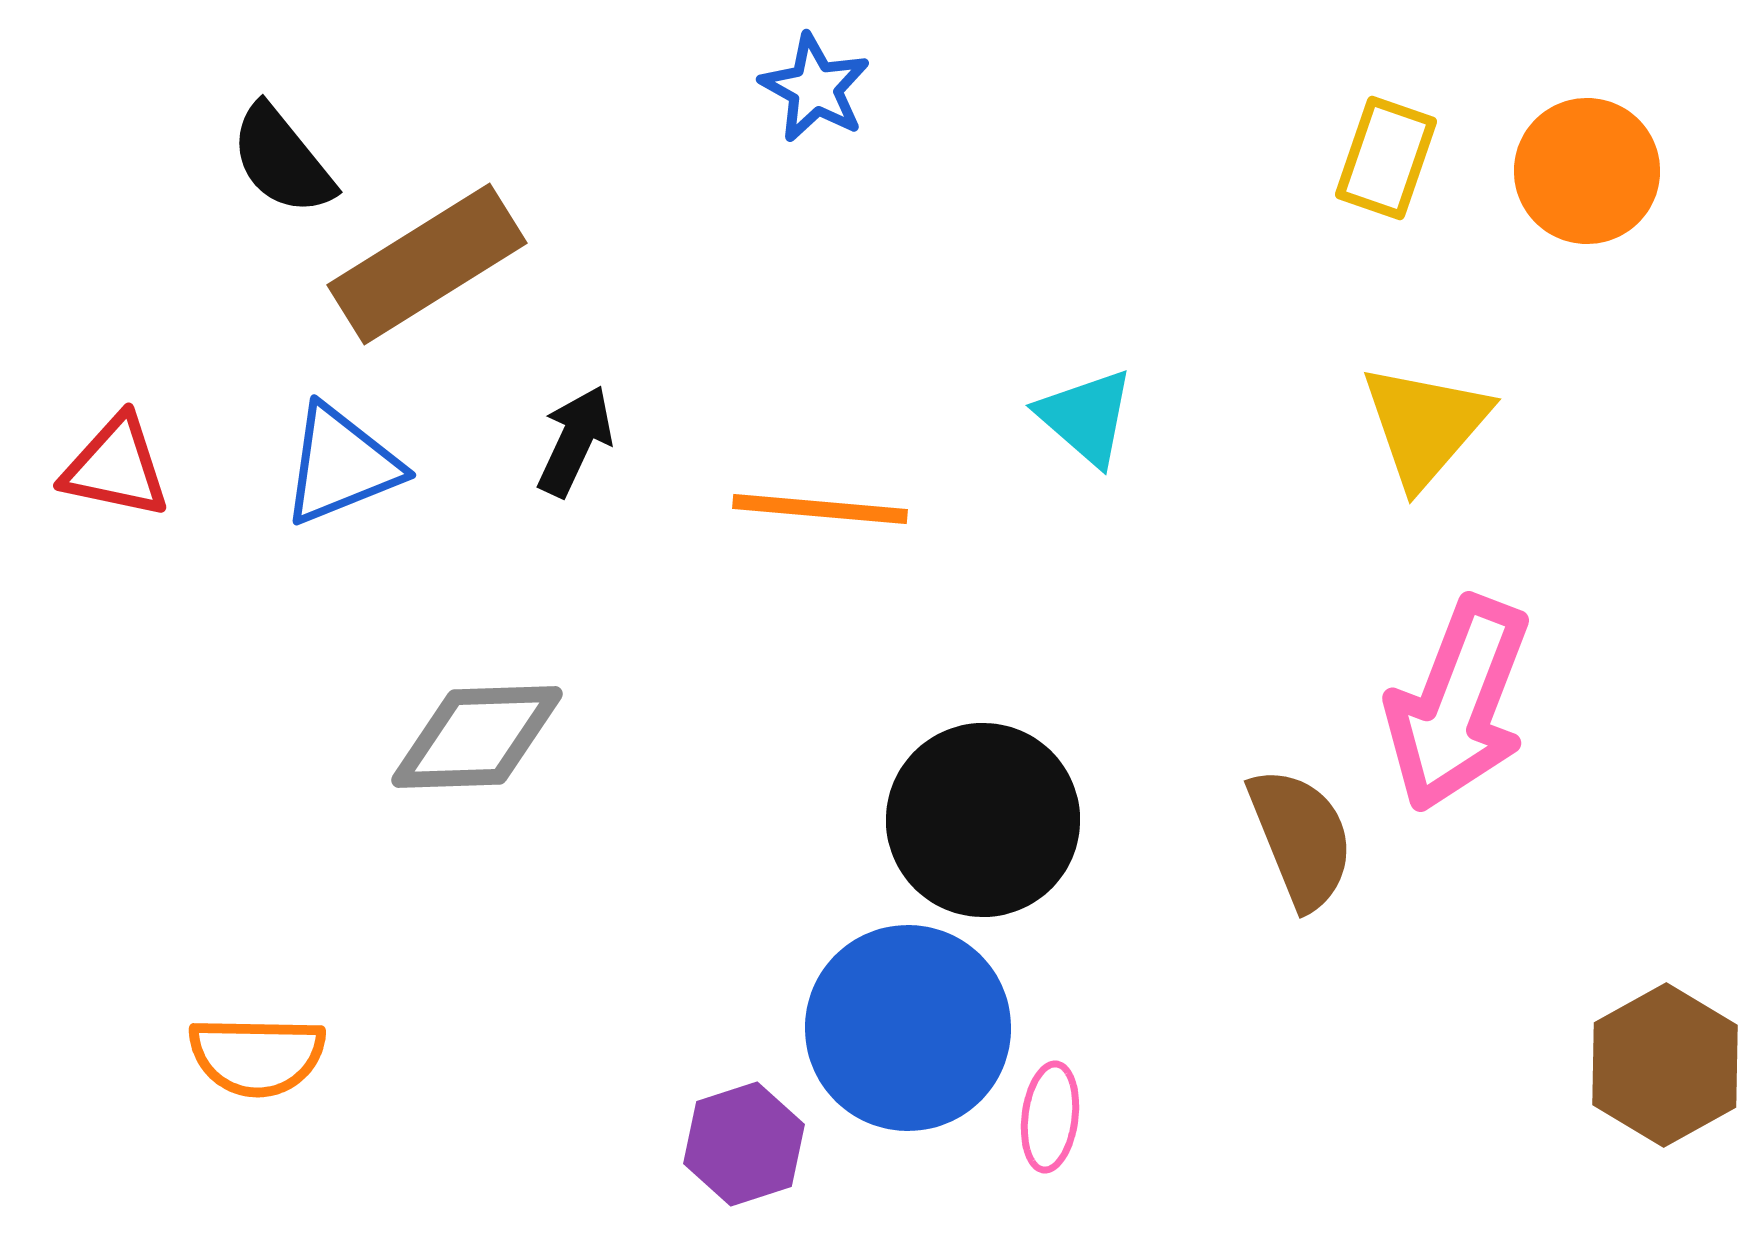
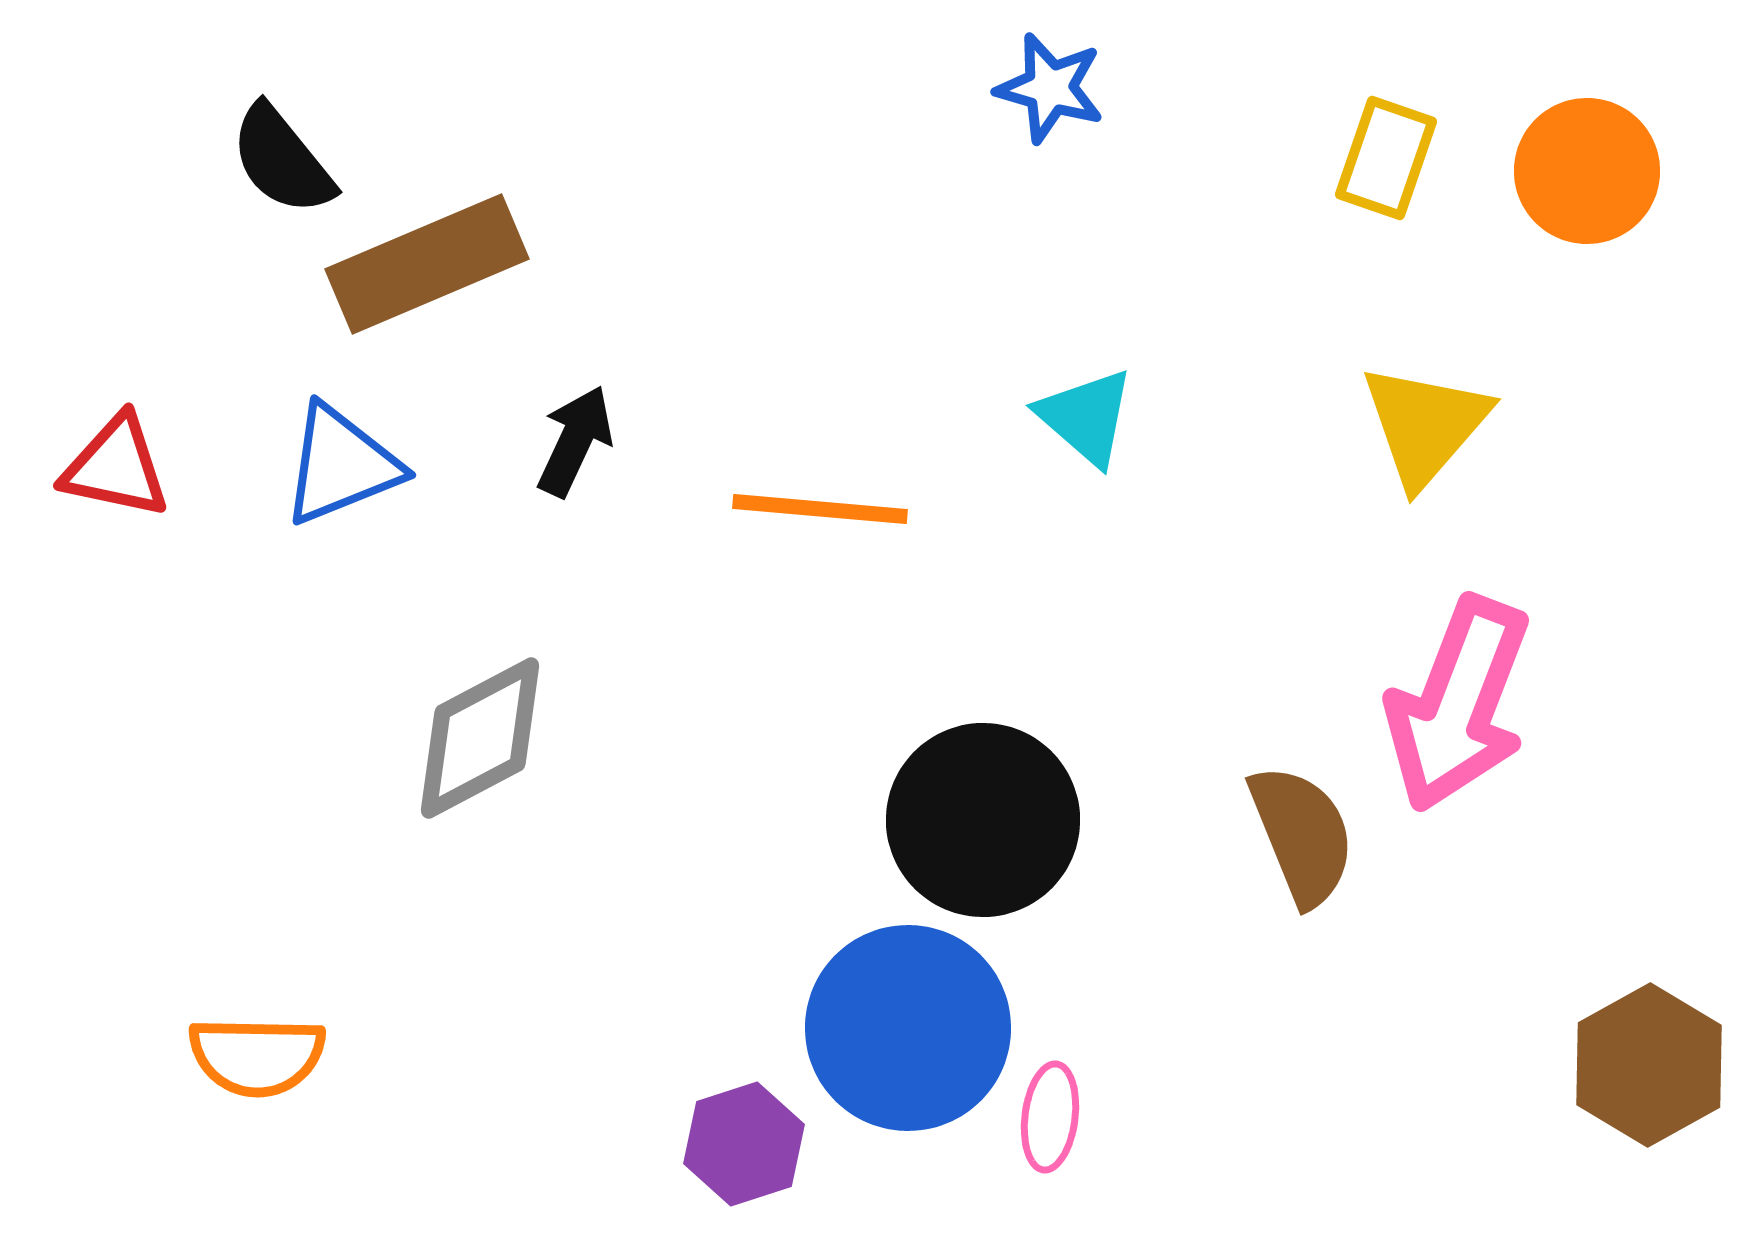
blue star: moved 235 px right; rotated 13 degrees counterclockwise
brown rectangle: rotated 9 degrees clockwise
gray diamond: moved 3 px right, 1 px down; rotated 26 degrees counterclockwise
brown semicircle: moved 1 px right, 3 px up
brown hexagon: moved 16 px left
